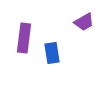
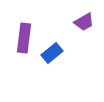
blue rectangle: rotated 60 degrees clockwise
